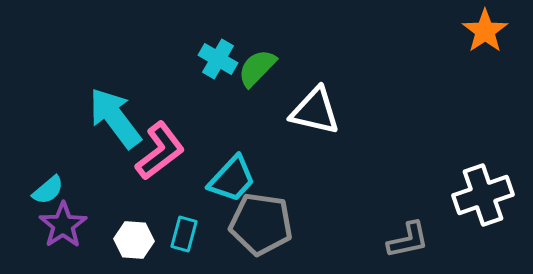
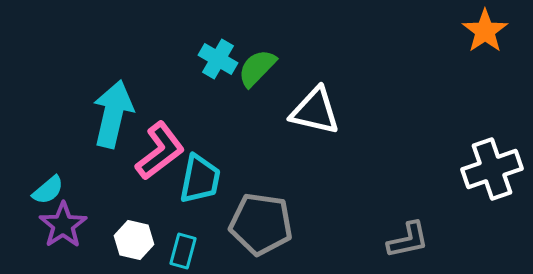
cyan arrow: moved 2 px left, 4 px up; rotated 50 degrees clockwise
cyan trapezoid: moved 32 px left; rotated 32 degrees counterclockwise
white cross: moved 9 px right, 26 px up
cyan rectangle: moved 1 px left, 17 px down
white hexagon: rotated 9 degrees clockwise
